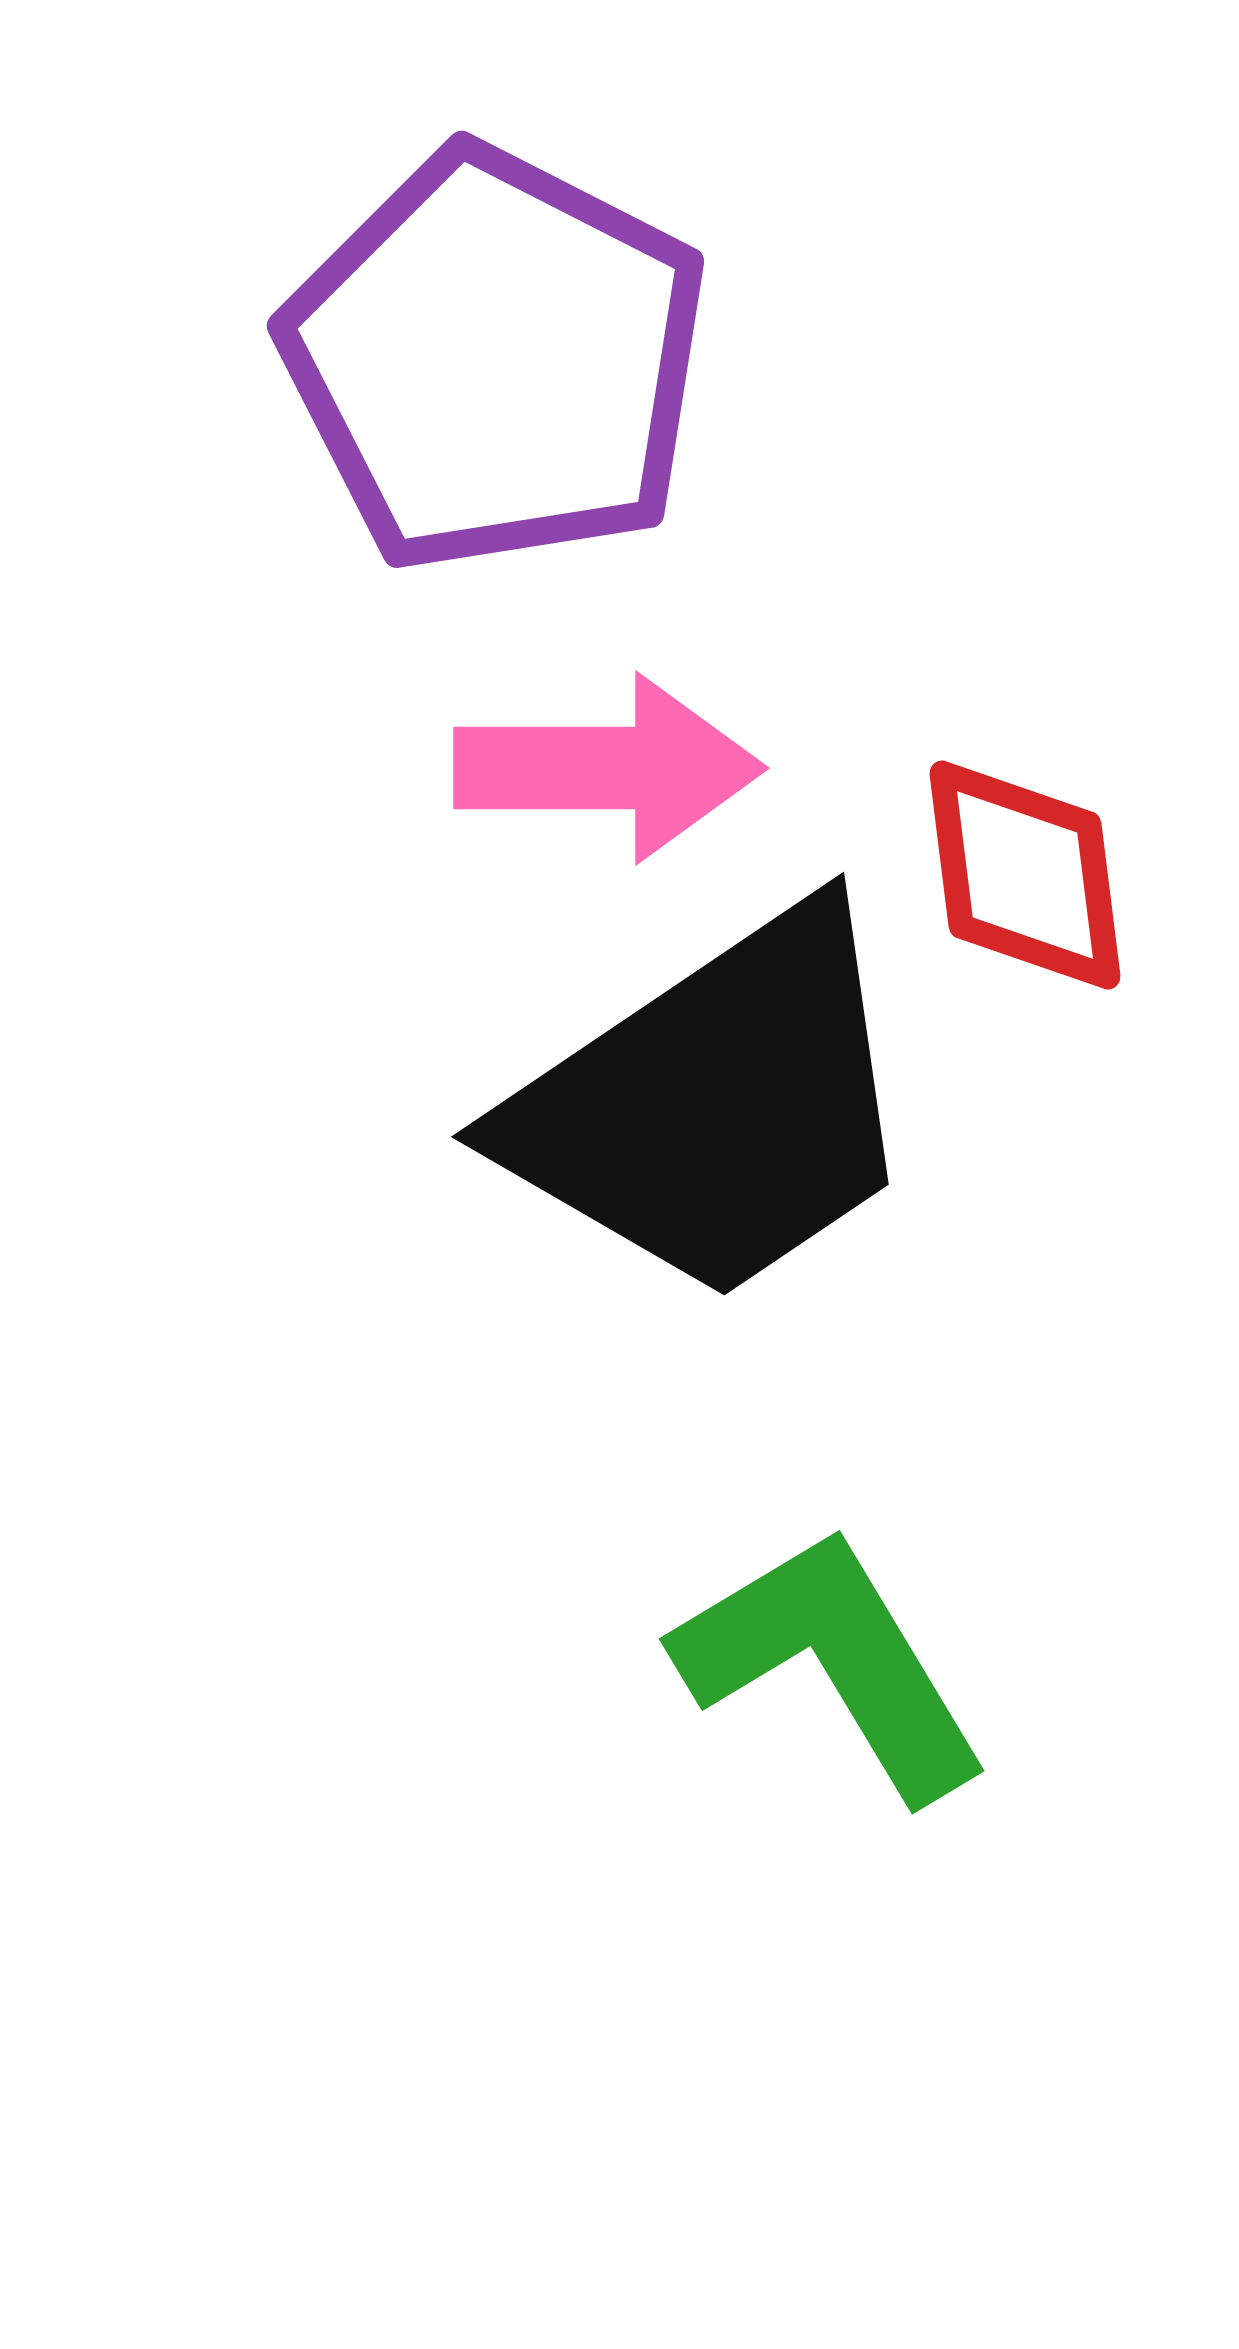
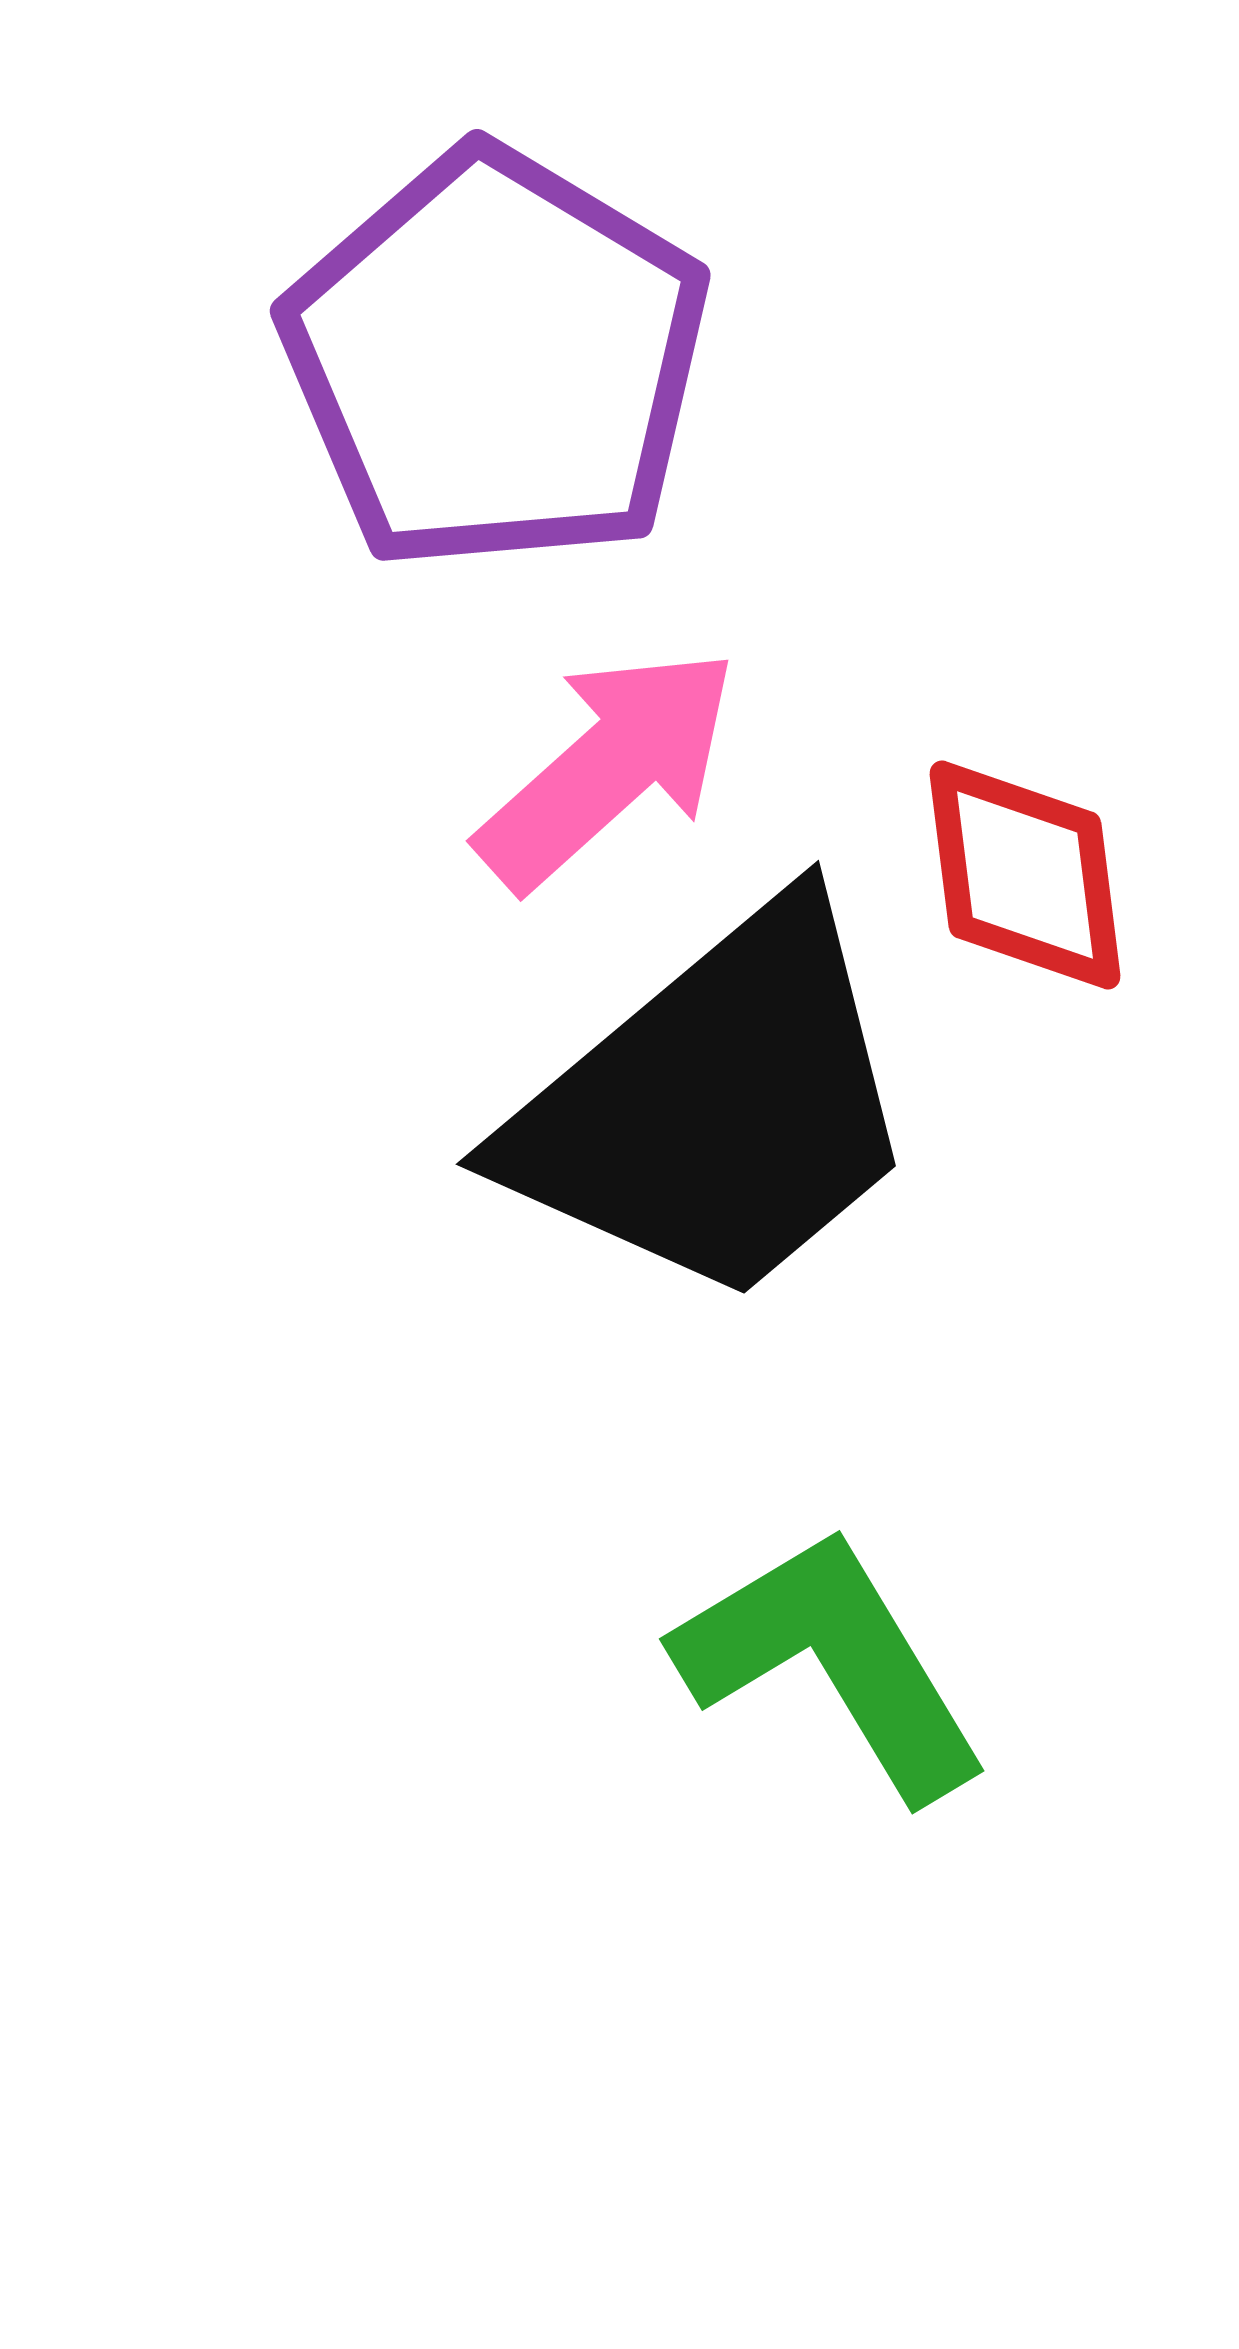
purple pentagon: rotated 4 degrees clockwise
pink arrow: rotated 42 degrees counterclockwise
black trapezoid: rotated 6 degrees counterclockwise
